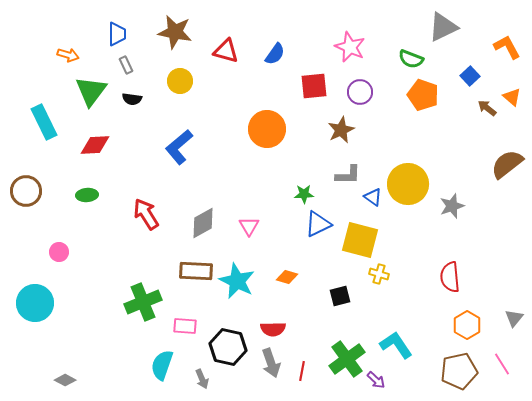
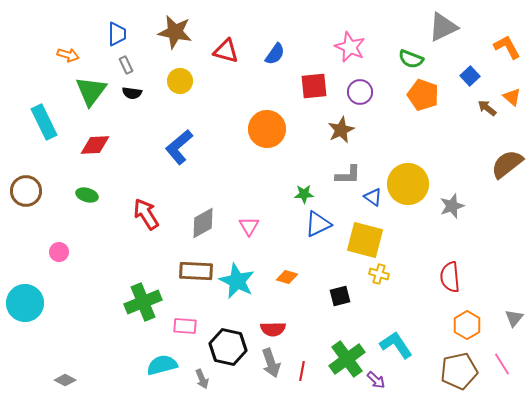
black semicircle at (132, 99): moved 6 px up
green ellipse at (87, 195): rotated 20 degrees clockwise
yellow square at (360, 240): moved 5 px right
cyan circle at (35, 303): moved 10 px left
cyan semicircle at (162, 365): rotated 56 degrees clockwise
